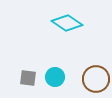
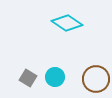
gray square: rotated 24 degrees clockwise
